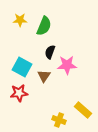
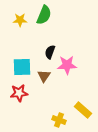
green semicircle: moved 11 px up
cyan square: rotated 30 degrees counterclockwise
